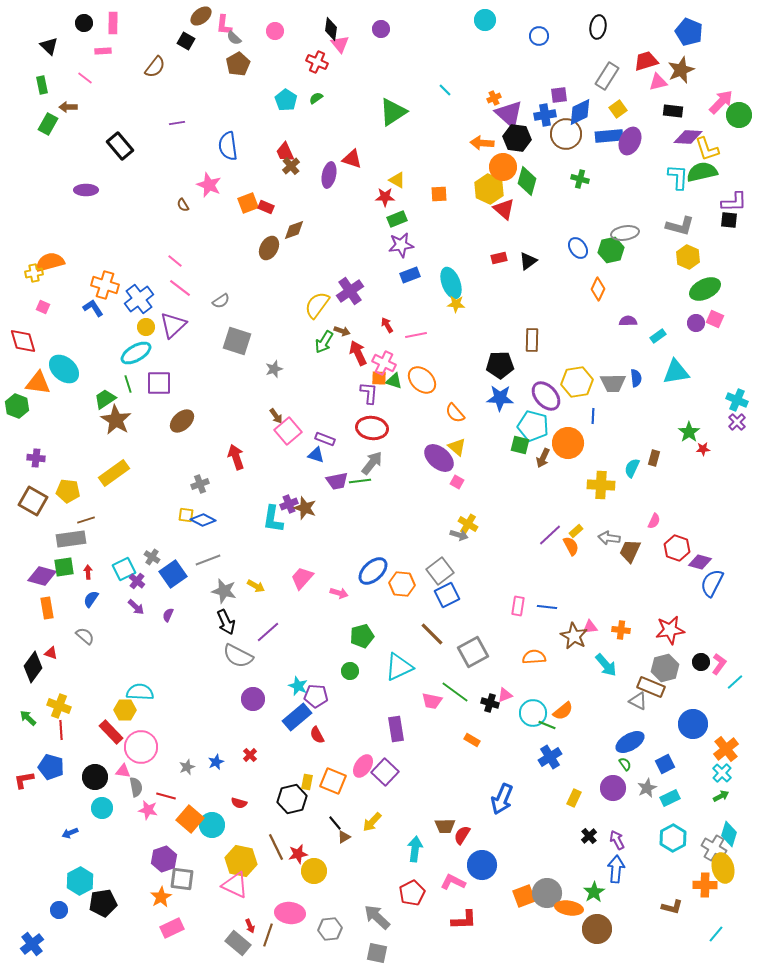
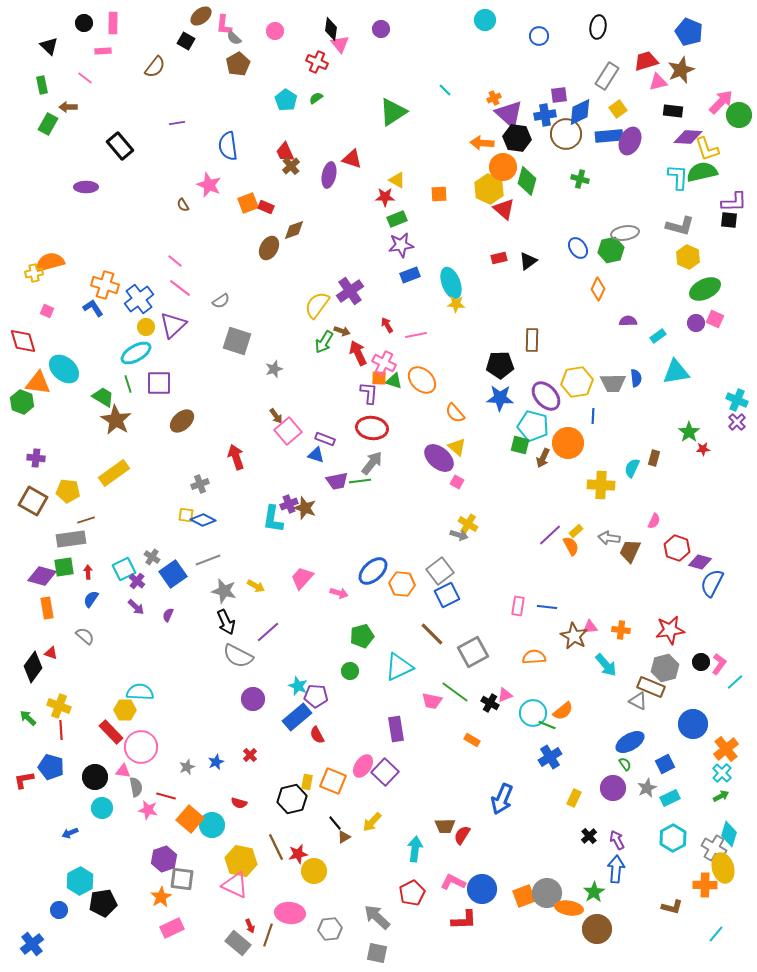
purple ellipse at (86, 190): moved 3 px up
pink square at (43, 307): moved 4 px right, 4 px down
green trapezoid at (105, 399): moved 2 px left, 2 px up; rotated 65 degrees clockwise
green hexagon at (17, 406): moved 5 px right, 4 px up
black cross at (490, 703): rotated 12 degrees clockwise
blue circle at (482, 865): moved 24 px down
